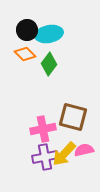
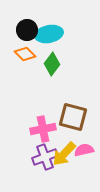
green diamond: moved 3 px right
purple cross: rotated 10 degrees counterclockwise
